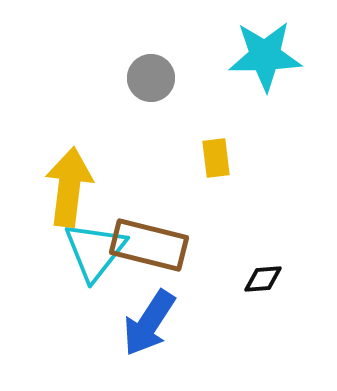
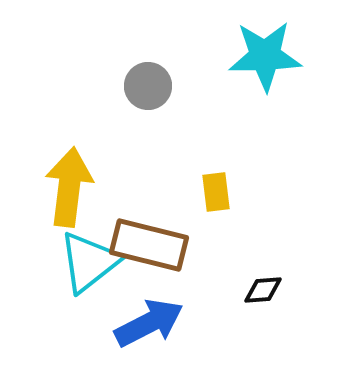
gray circle: moved 3 px left, 8 px down
yellow rectangle: moved 34 px down
cyan triangle: moved 6 px left, 11 px down; rotated 14 degrees clockwise
black diamond: moved 11 px down
blue arrow: rotated 150 degrees counterclockwise
